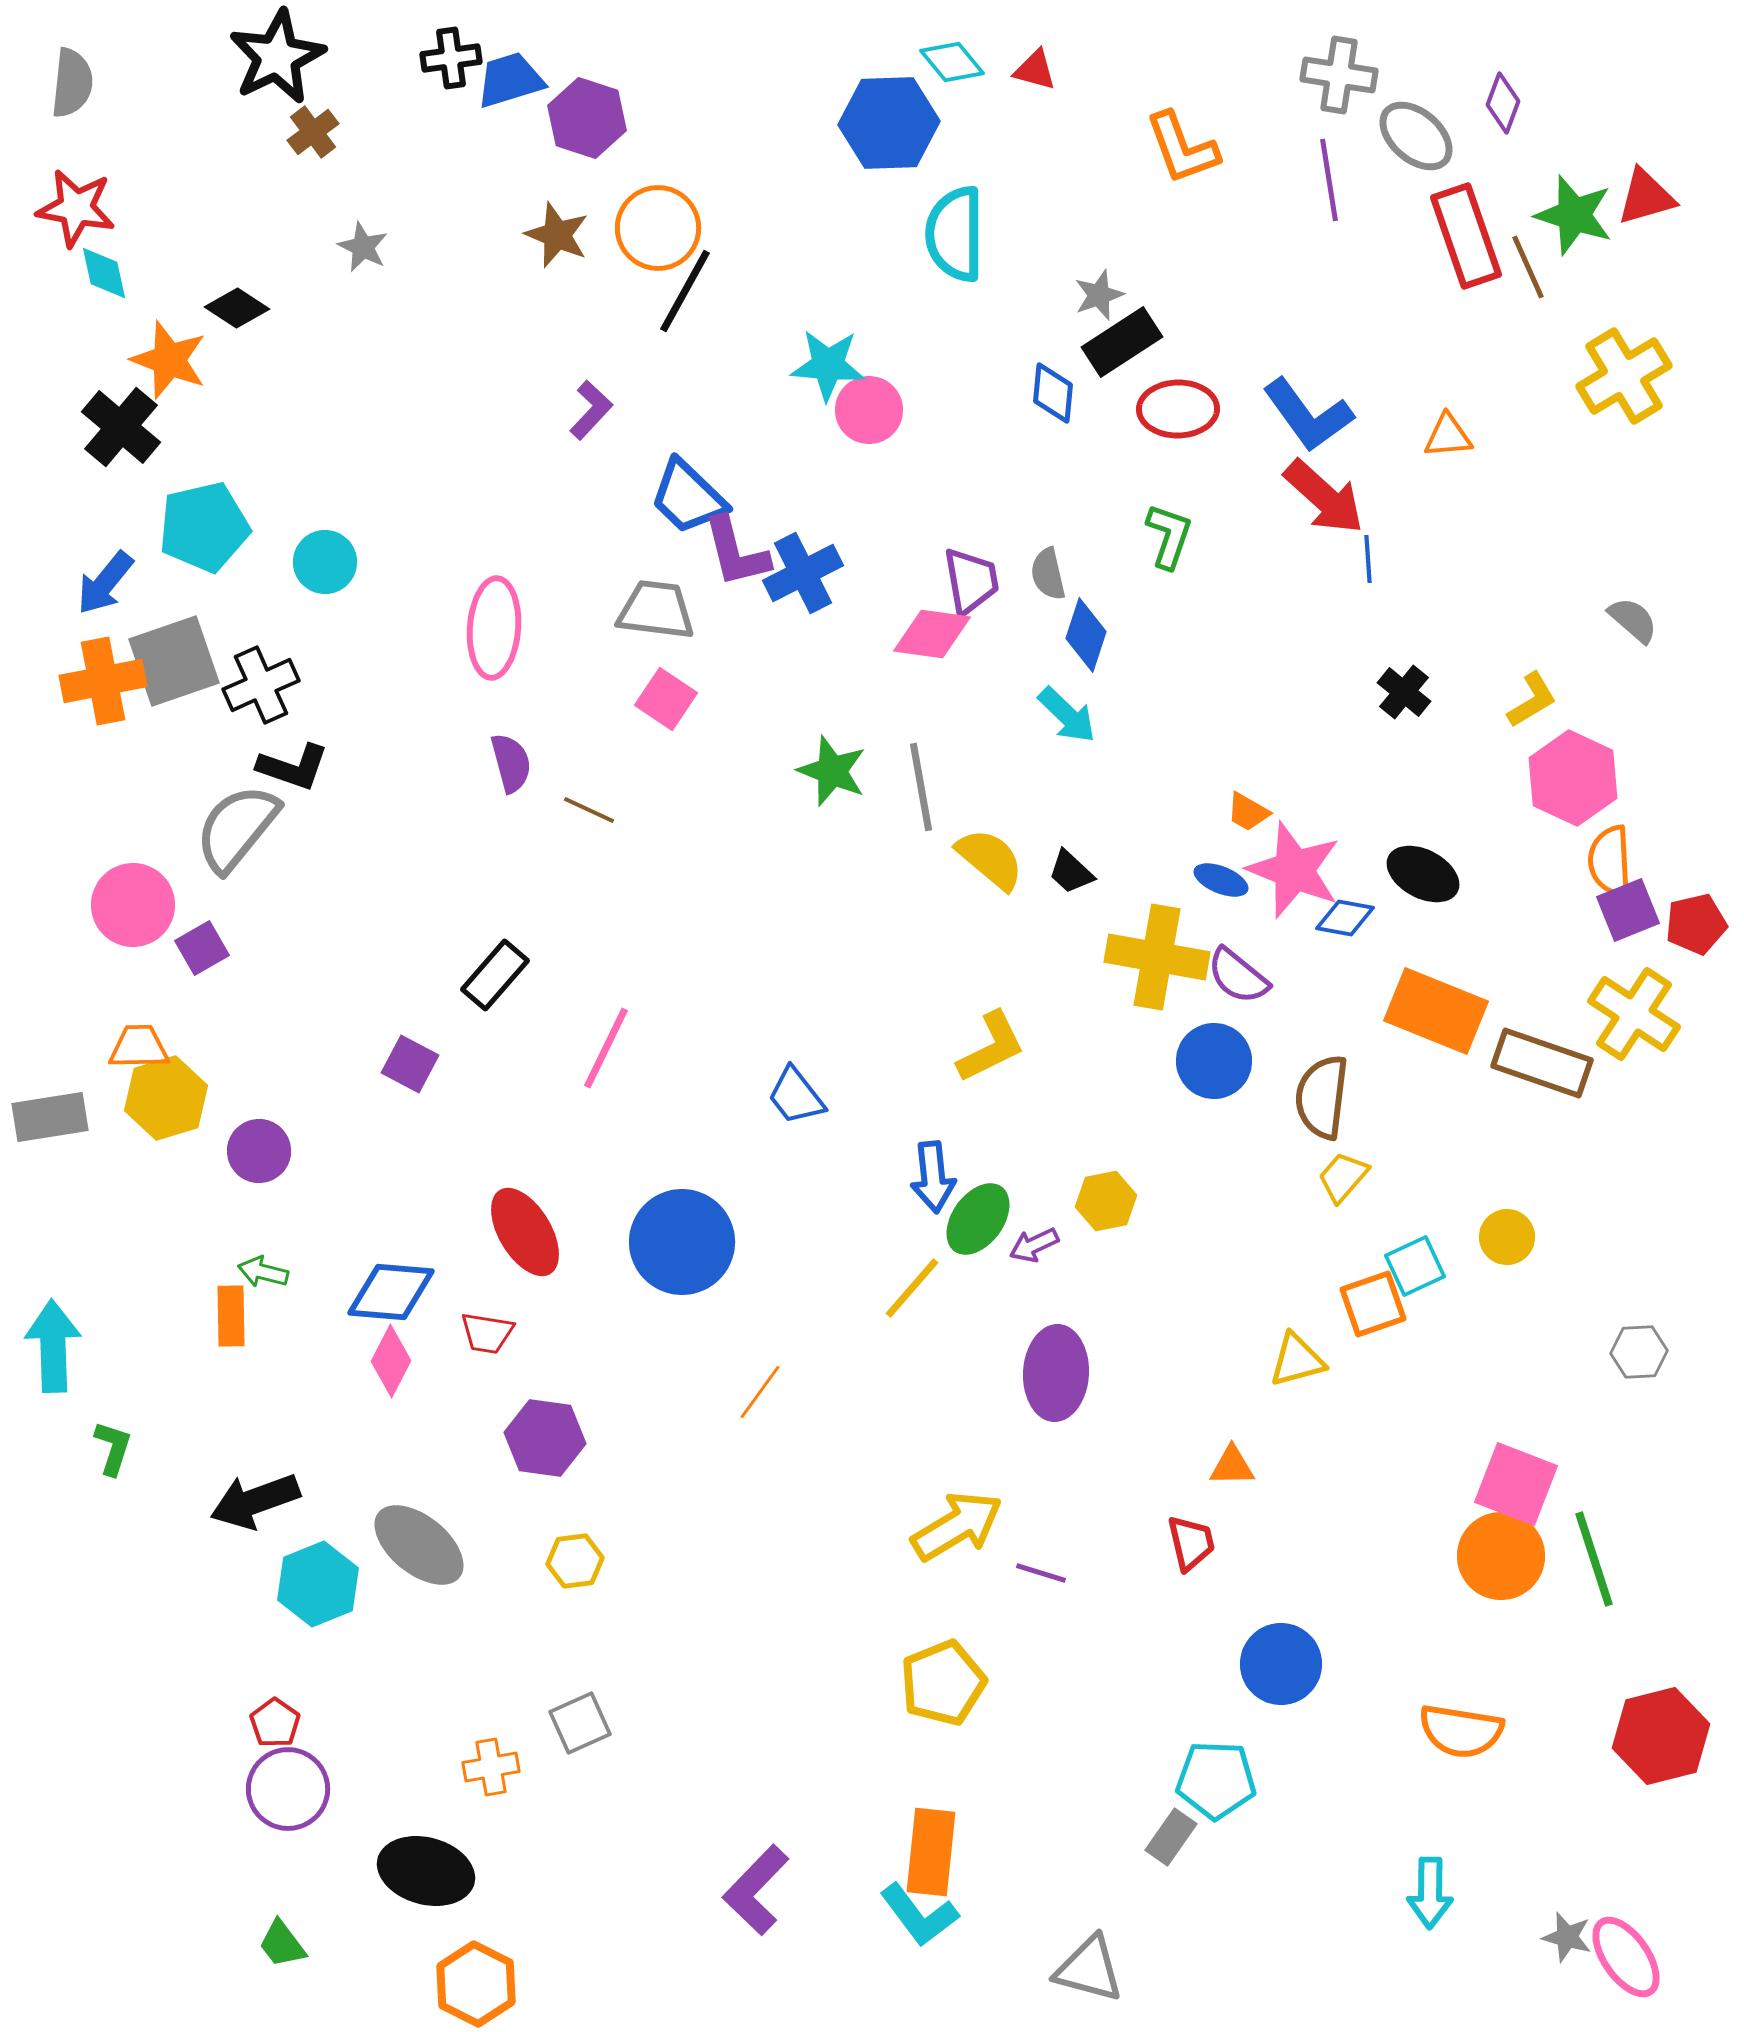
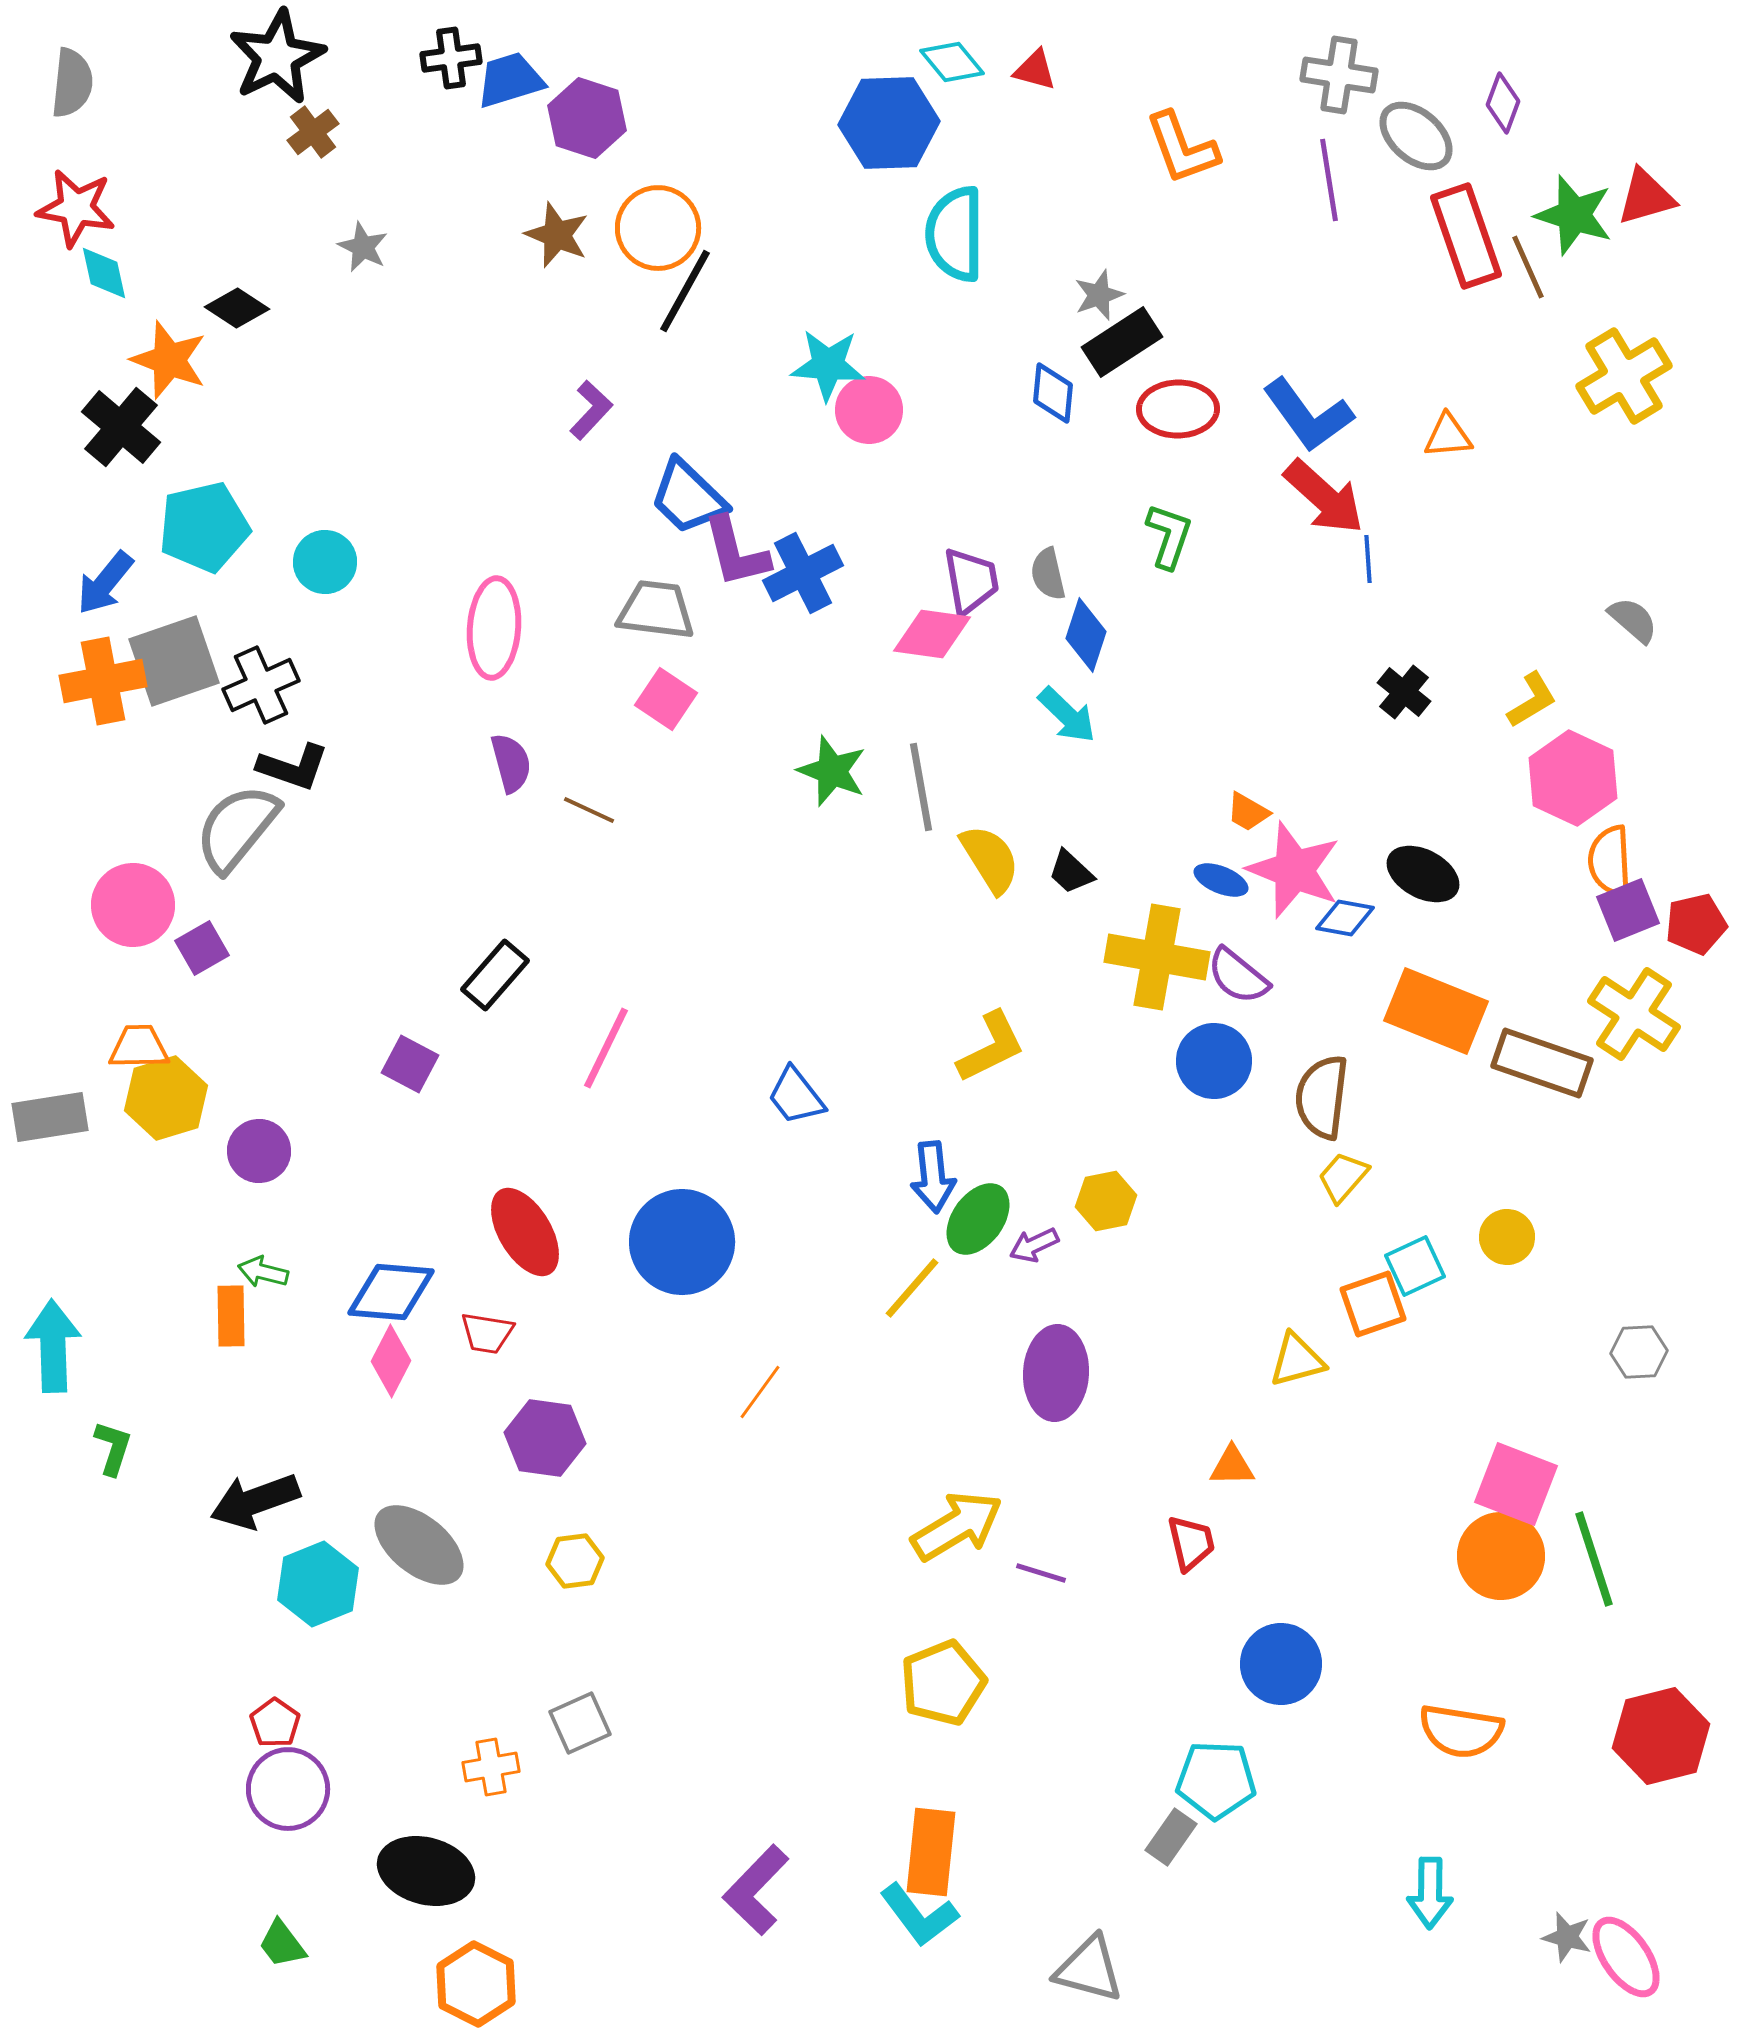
yellow semicircle at (990, 859): rotated 18 degrees clockwise
